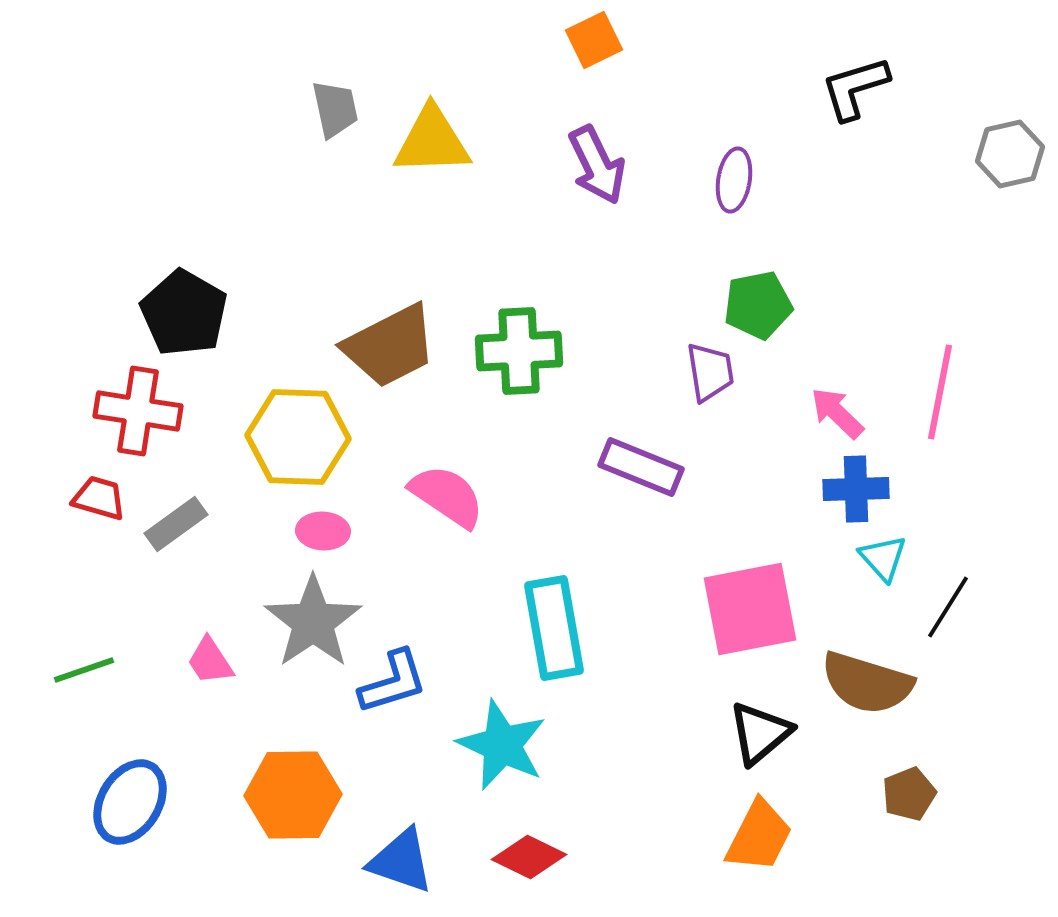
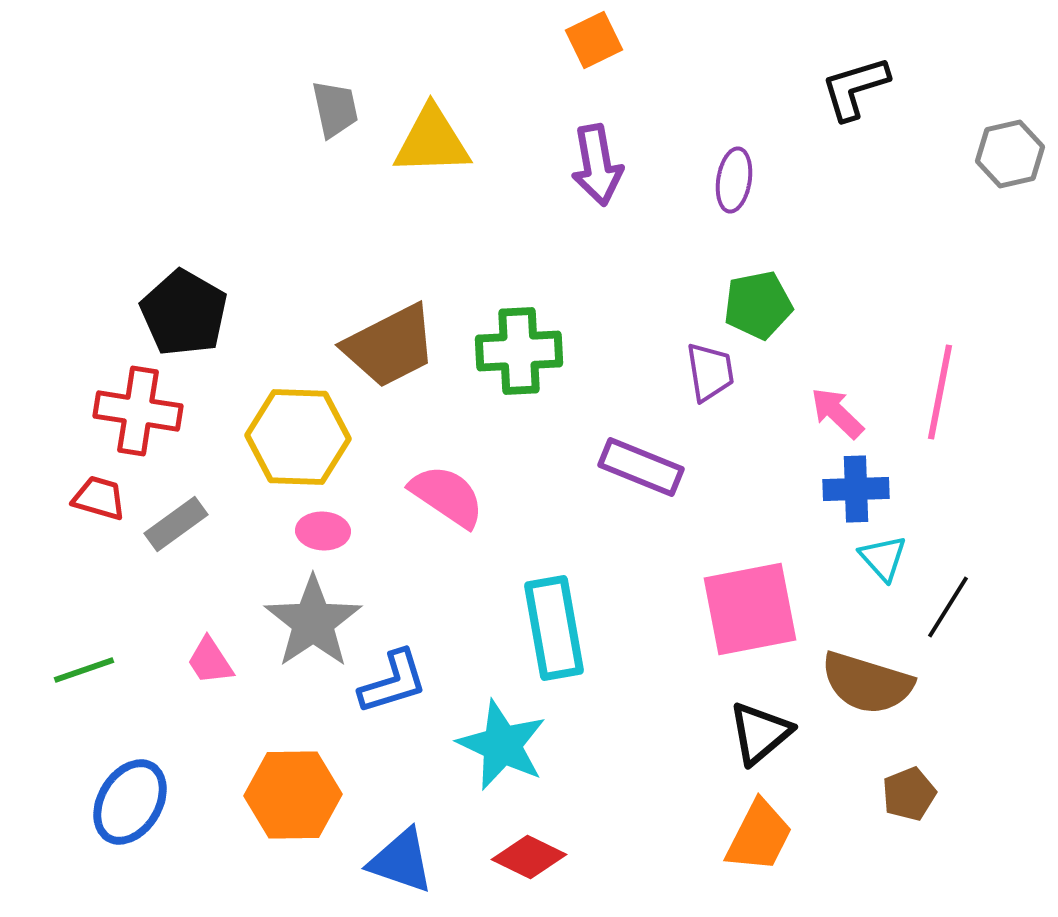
purple arrow: rotated 16 degrees clockwise
